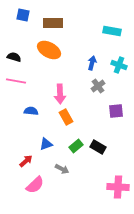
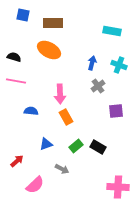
red arrow: moved 9 px left
